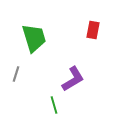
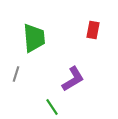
green trapezoid: rotated 12 degrees clockwise
green line: moved 2 px left, 2 px down; rotated 18 degrees counterclockwise
